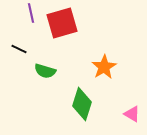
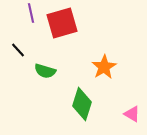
black line: moved 1 px left, 1 px down; rotated 21 degrees clockwise
